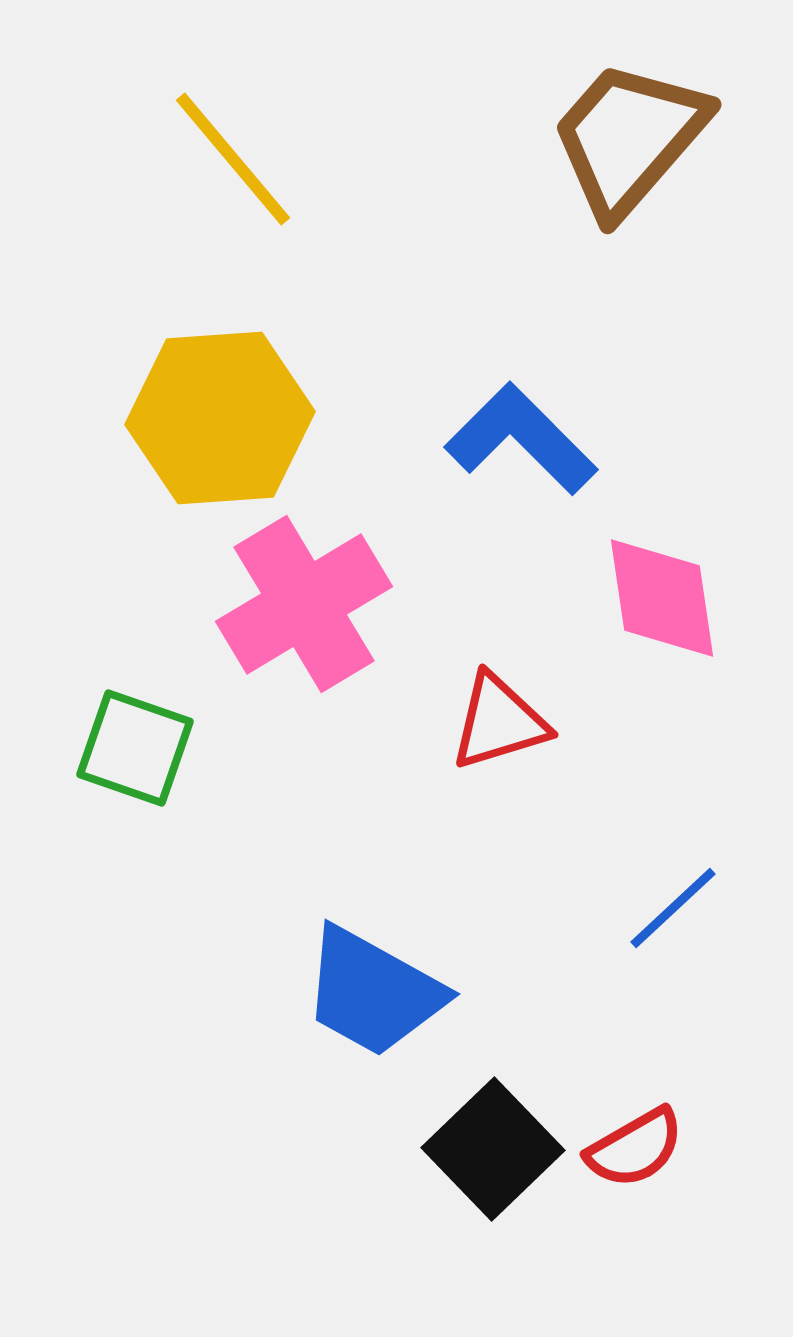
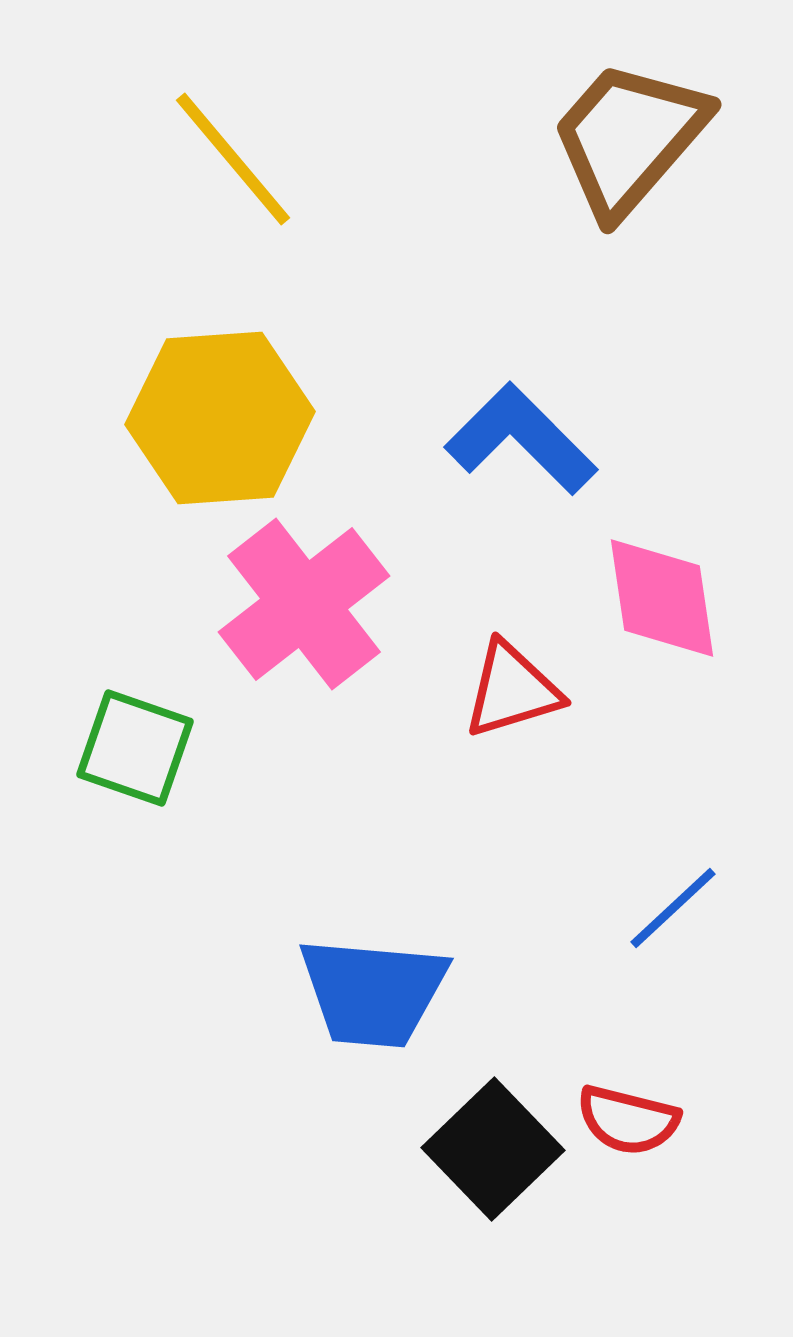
pink cross: rotated 7 degrees counterclockwise
red triangle: moved 13 px right, 32 px up
blue trapezoid: rotated 24 degrees counterclockwise
red semicircle: moved 7 px left, 28 px up; rotated 44 degrees clockwise
